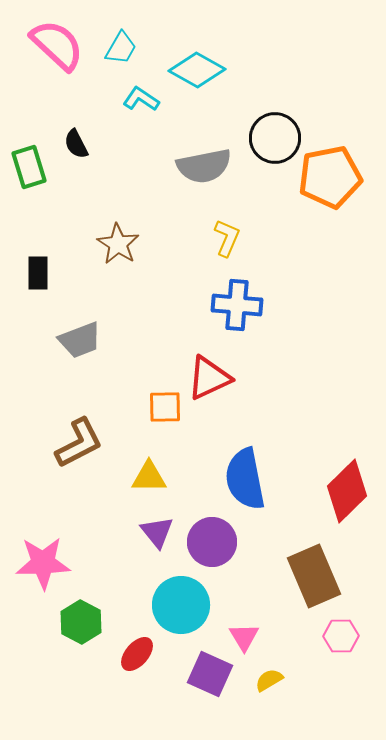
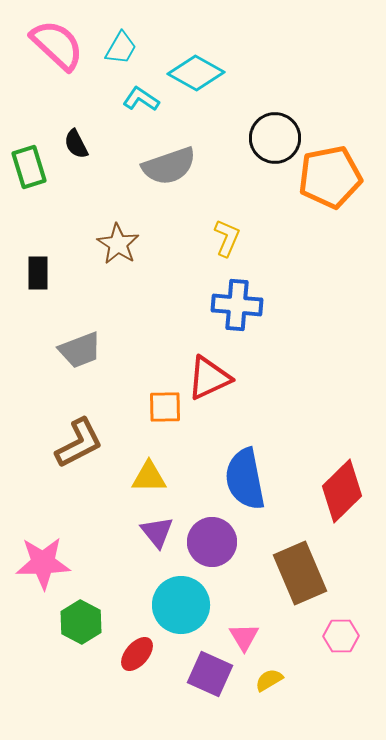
cyan diamond: moved 1 px left, 3 px down
gray semicircle: moved 35 px left; rotated 8 degrees counterclockwise
gray trapezoid: moved 10 px down
red diamond: moved 5 px left
brown rectangle: moved 14 px left, 3 px up
